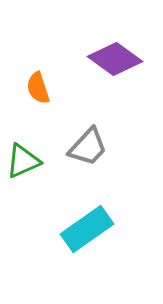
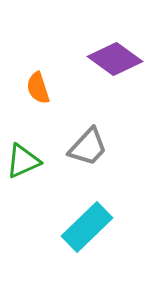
cyan rectangle: moved 2 px up; rotated 9 degrees counterclockwise
